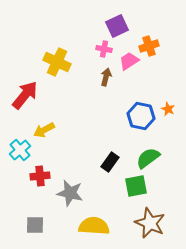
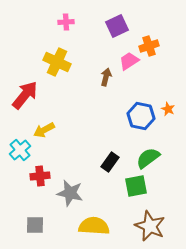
pink cross: moved 38 px left, 27 px up; rotated 14 degrees counterclockwise
brown star: moved 3 px down
